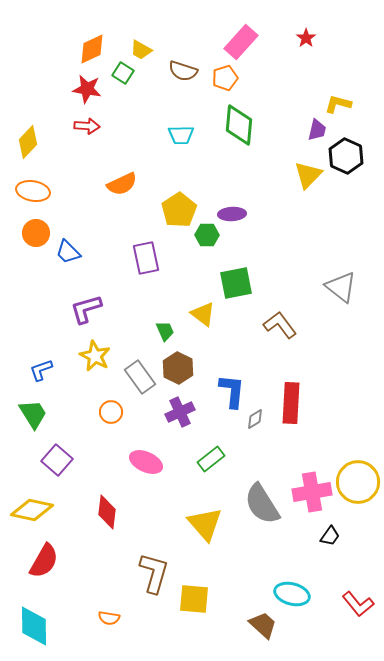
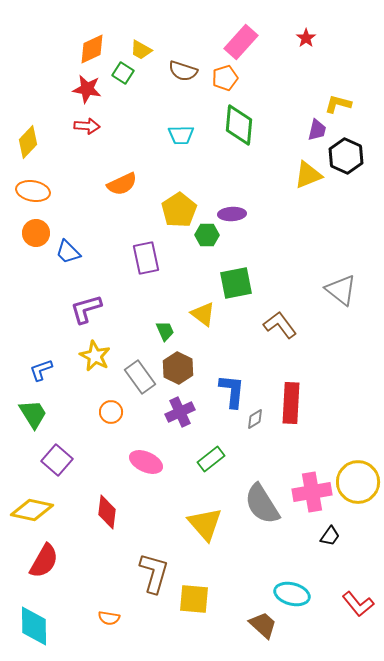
yellow triangle at (308, 175): rotated 24 degrees clockwise
gray triangle at (341, 287): moved 3 px down
